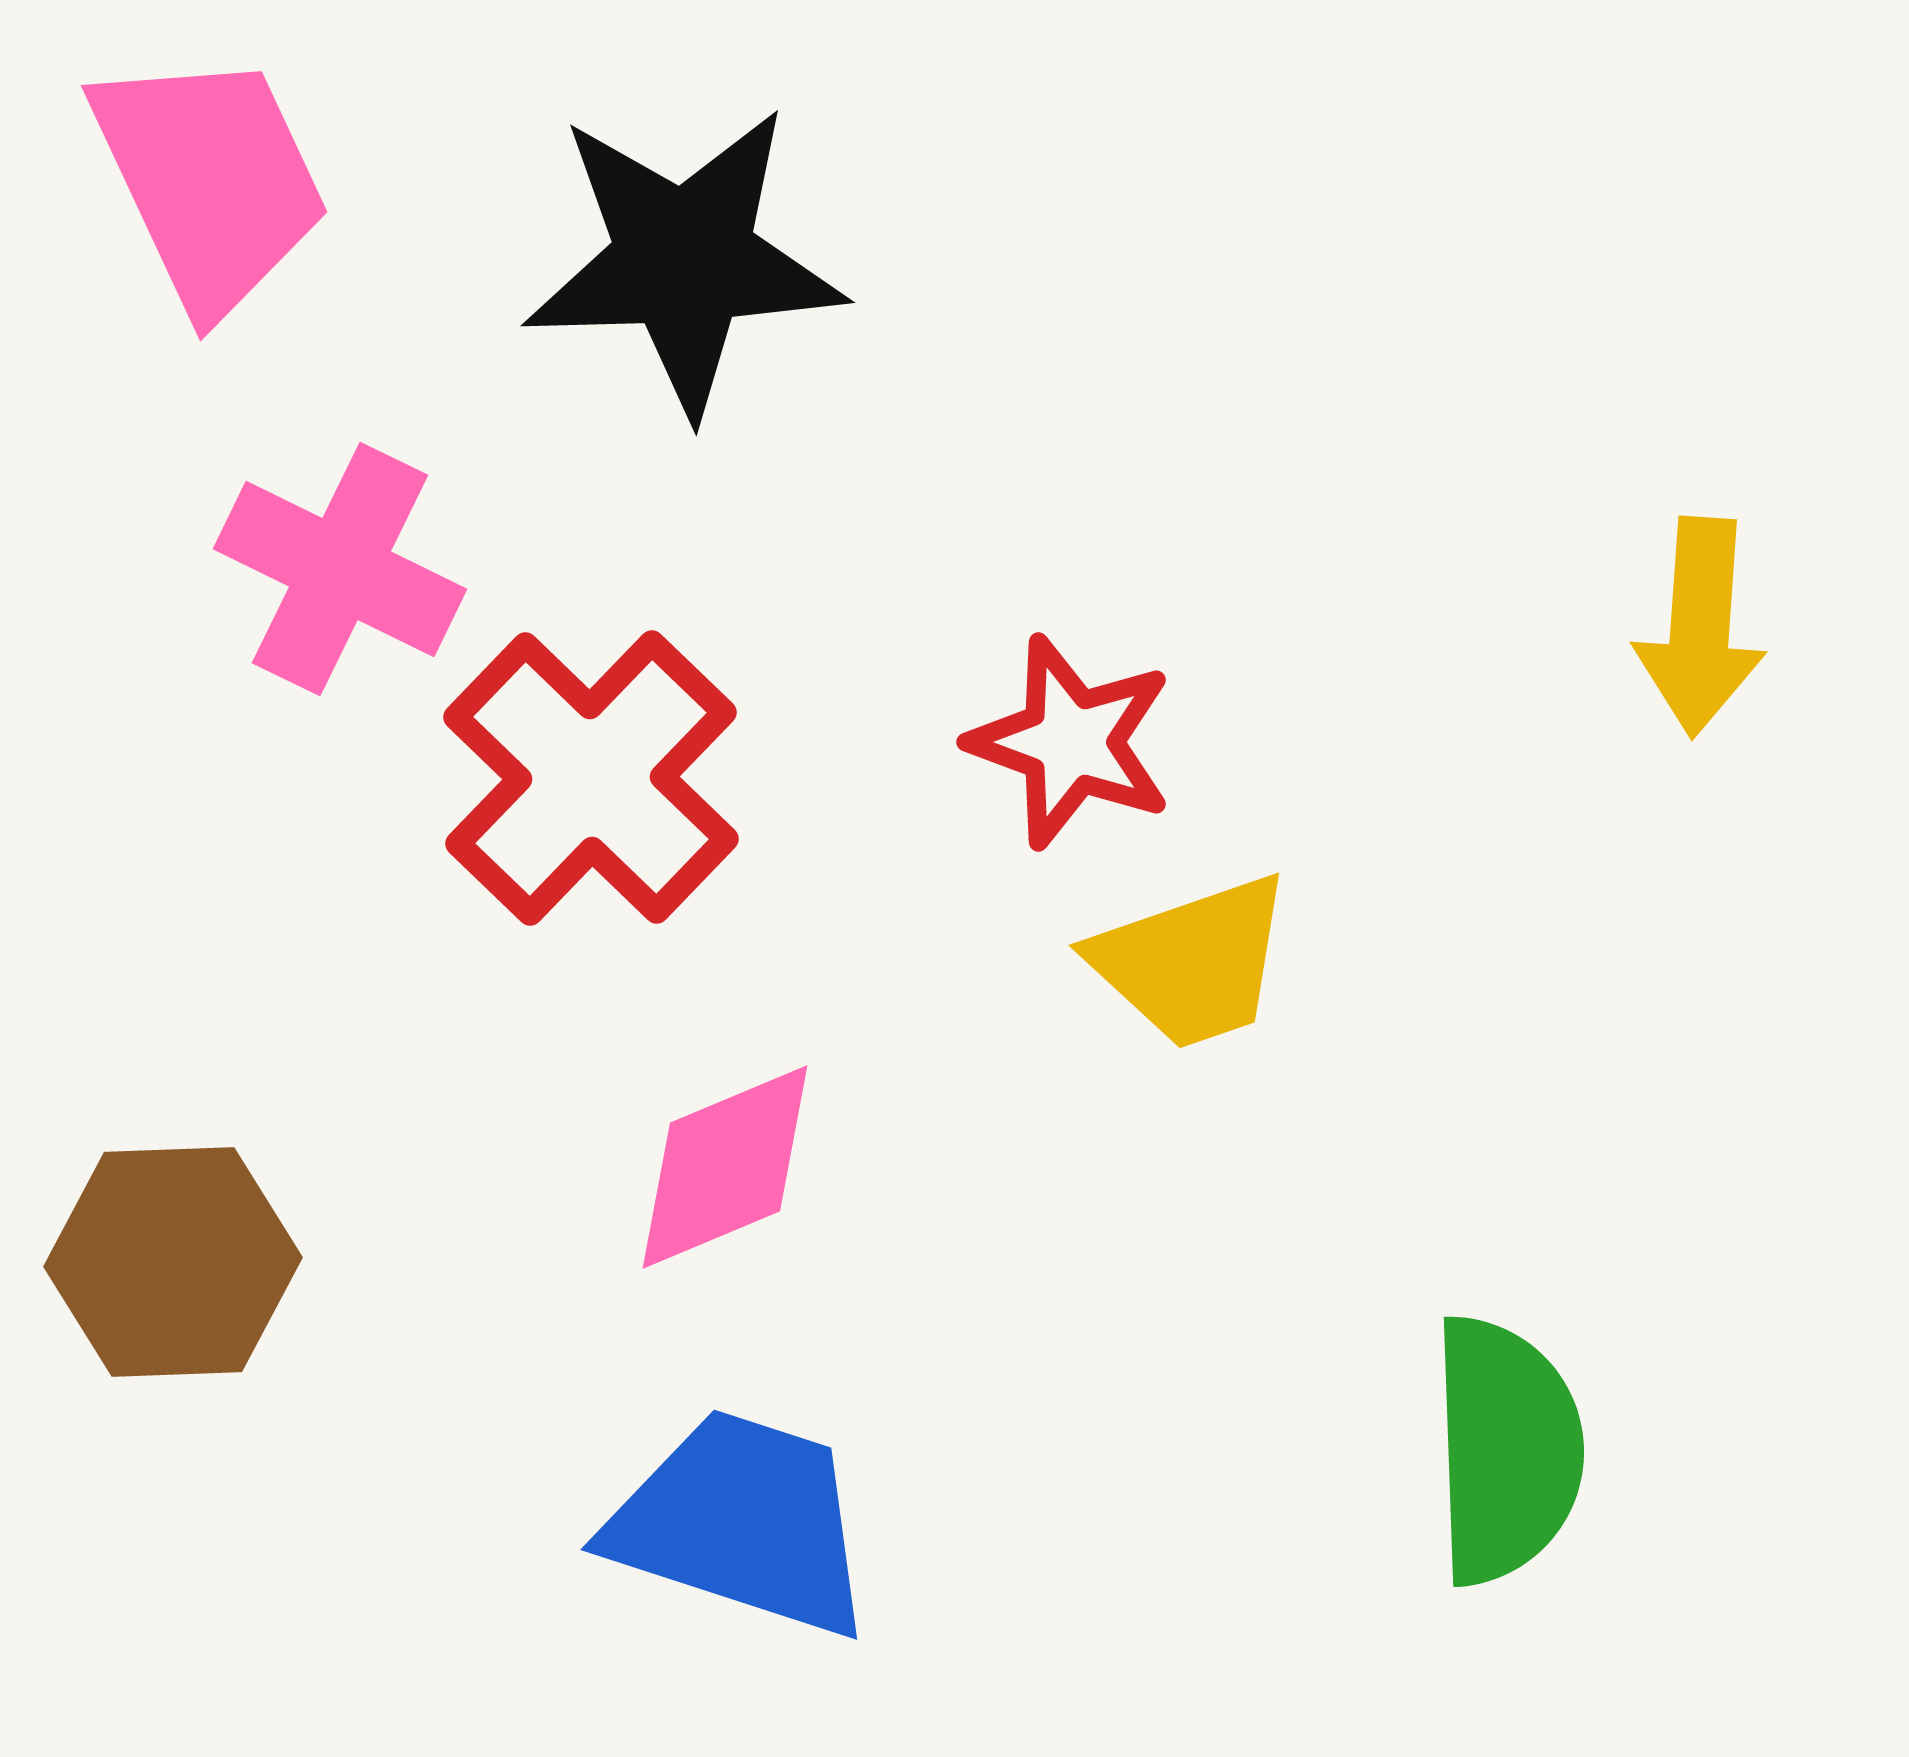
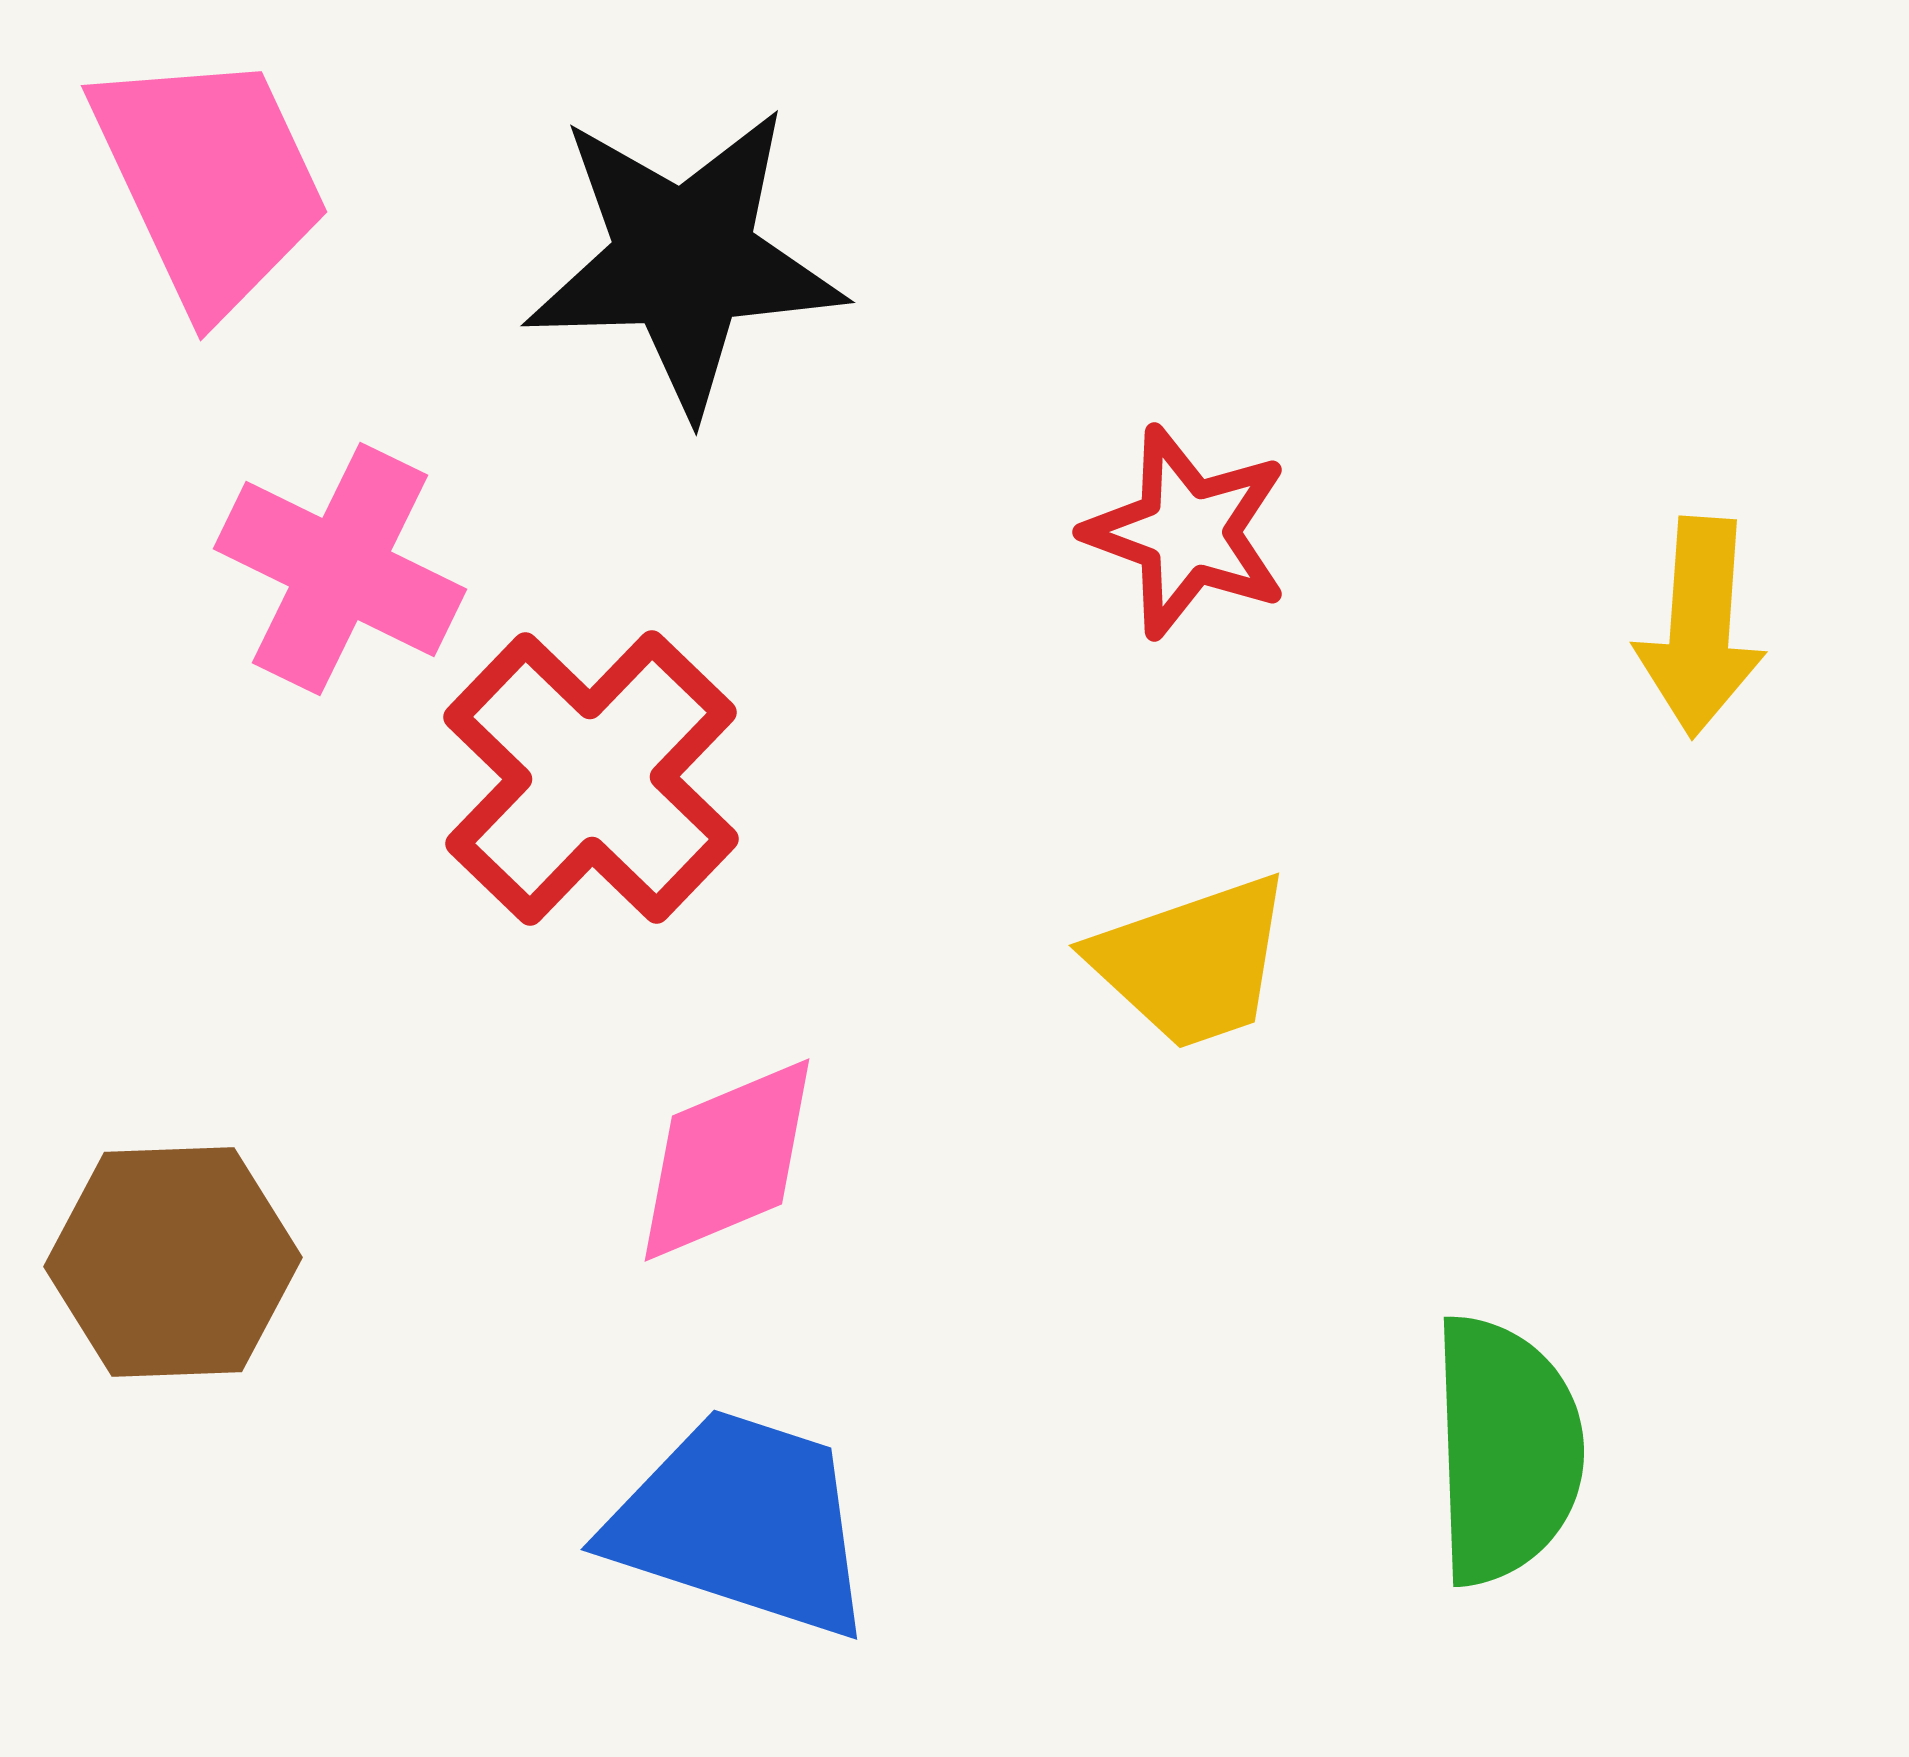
red star: moved 116 px right, 210 px up
pink diamond: moved 2 px right, 7 px up
